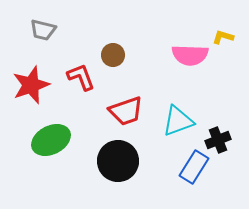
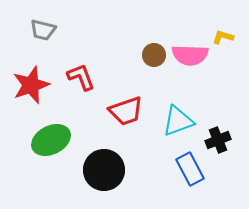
brown circle: moved 41 px right
black circle: moved 14 px left, 9 px down
blue rectangle: moved 4 px left, 2 px down; rotated 60 degrees counterclockwise
